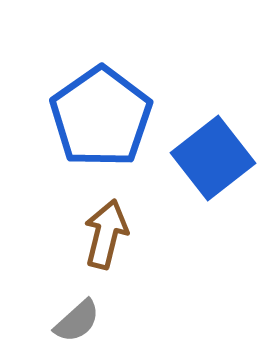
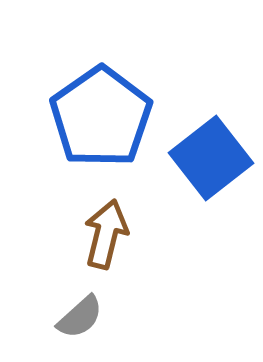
blue square: moved 2 px left
gray semicircle: moved 3 px right, 4 px up
